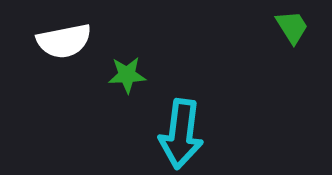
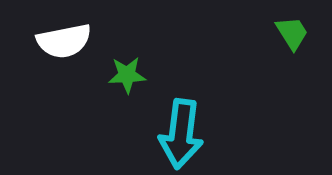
green trapezoid: moved 6 px down
